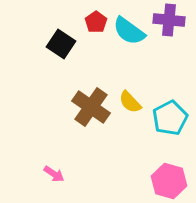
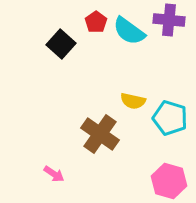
black square: rotated 8 degrees clockwise
yellow semicircle: moved 3 px right, 1 px up; rotated 35 degrees counterclockwise
brown cross: moved 9 px right, 27 px down
cyan pentagon: rotated 28 degrees counterclockwise
